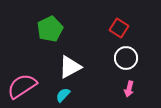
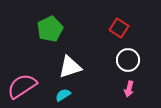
white circle: moved 2 px right, 2 px down
white triangle: rotated 10 degrees clockwise
cyan semicircle: rotated 14 degrees clockwise
